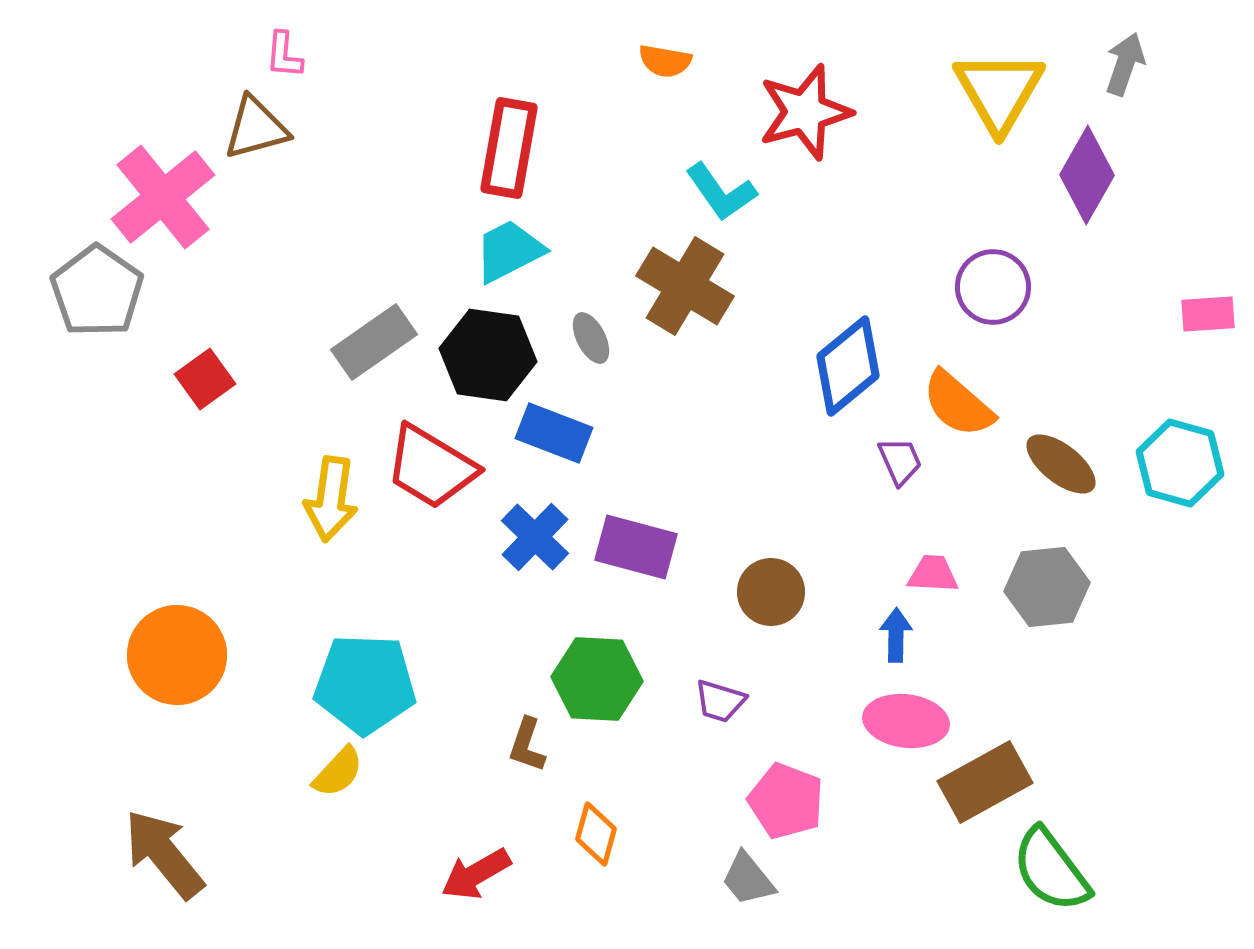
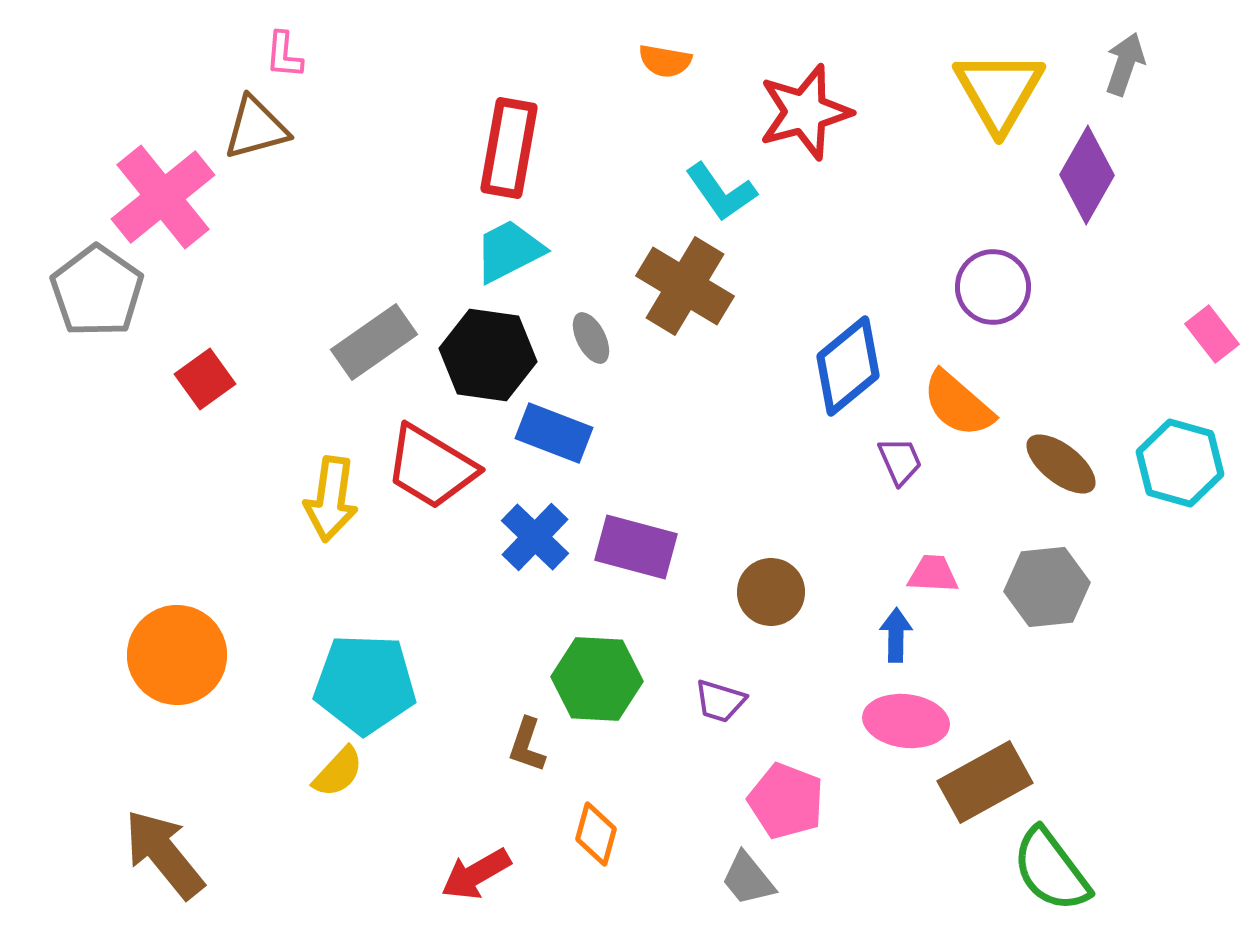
pink rectangle at (1208, 314): moved 4 px right, 20 px down; rotated 56 degrees clockwise
